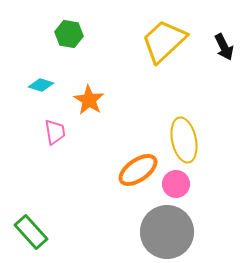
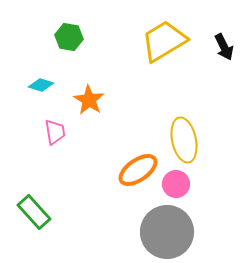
green hexagon: moved 3 px down
yellow trapezoid: rotated 12 degrees clockwise
green rectangle: moved 3 px right, 20 px up
